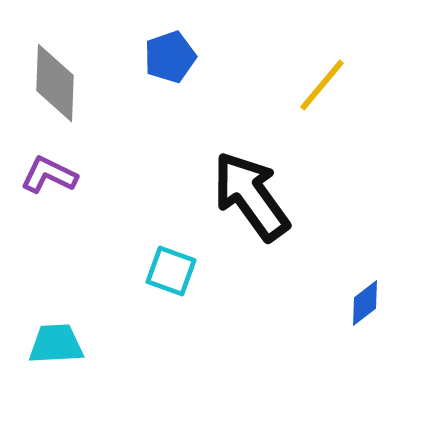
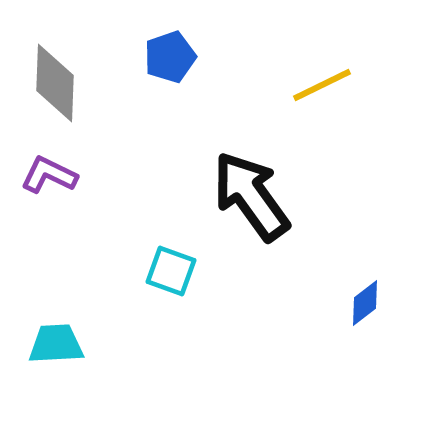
yellow line: rotated 24 degrees clockwise
